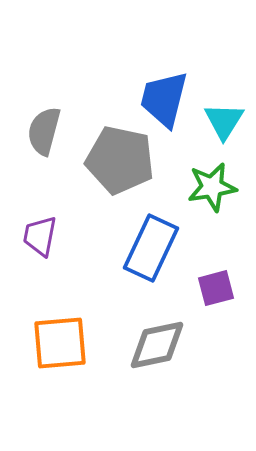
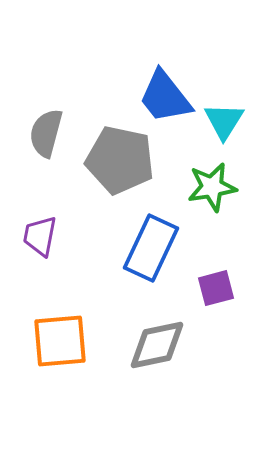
blue trapezoid: moved 1 px right, 2 px up; rotated 52 degrees counterclockwise
gray semicircle: moved 2 px right, 2 px down
orange square: moved 2 px up
